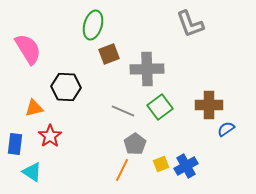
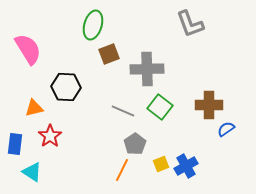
green square: rotated 15 degrees counterclockwise
